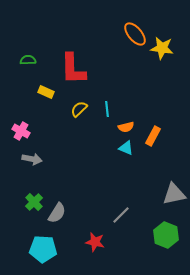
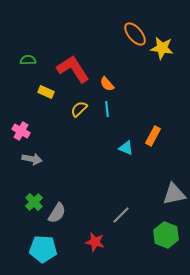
red L-shape: rotated 148 degrees clockwise
orange semicircle: moved 19 px left, 43 px up; rotated 63 degrees clockwise
